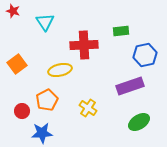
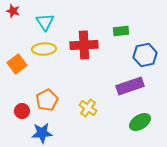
yellow ellipse: moved 16 px left, 21 px up; rotated 10 degrees clockwise
green ellipse: moved 1 px right
